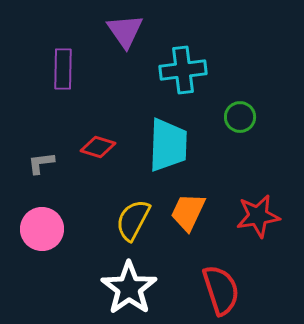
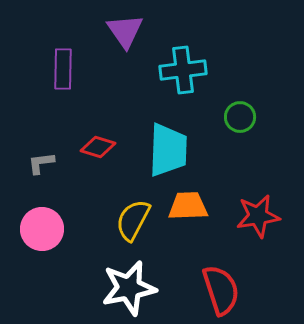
cyan trapezoid: moved 5 px down
orange trapezoid: moved 6 px up; rotated 63 degrees clockwise
white star: rotated 24 degrees clockwise
